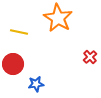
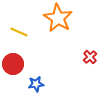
yellow line: rotated 12 degrees clockwise
